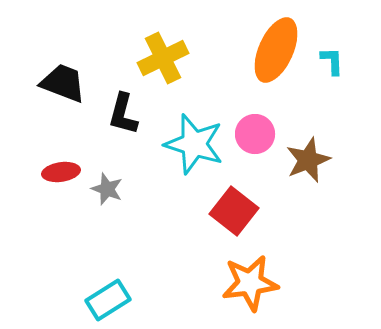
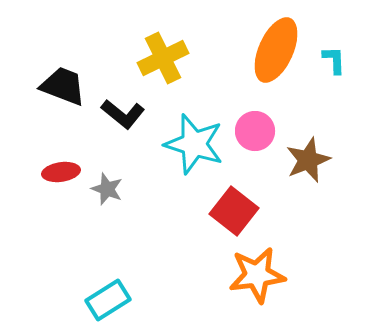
cyan L-shape: moved 2 px right, 1 px up
black trapezoid: moved 3 px down
black L-shape: rotated 66 degrees counterclockwise
pink circle: moved 3 px up
orange star: moved 7 px right, 8 px up
